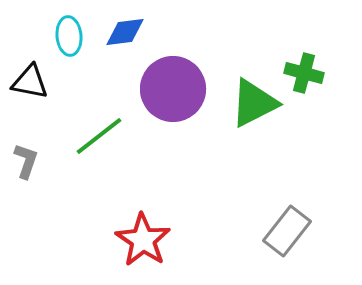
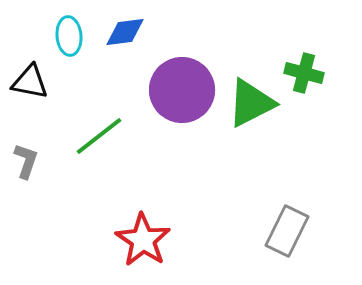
purple circle: moved 9 px right, 1 px down
green triangle: moved 3 px left
gray rectangle: rotated 12 degrees counterclockwise
